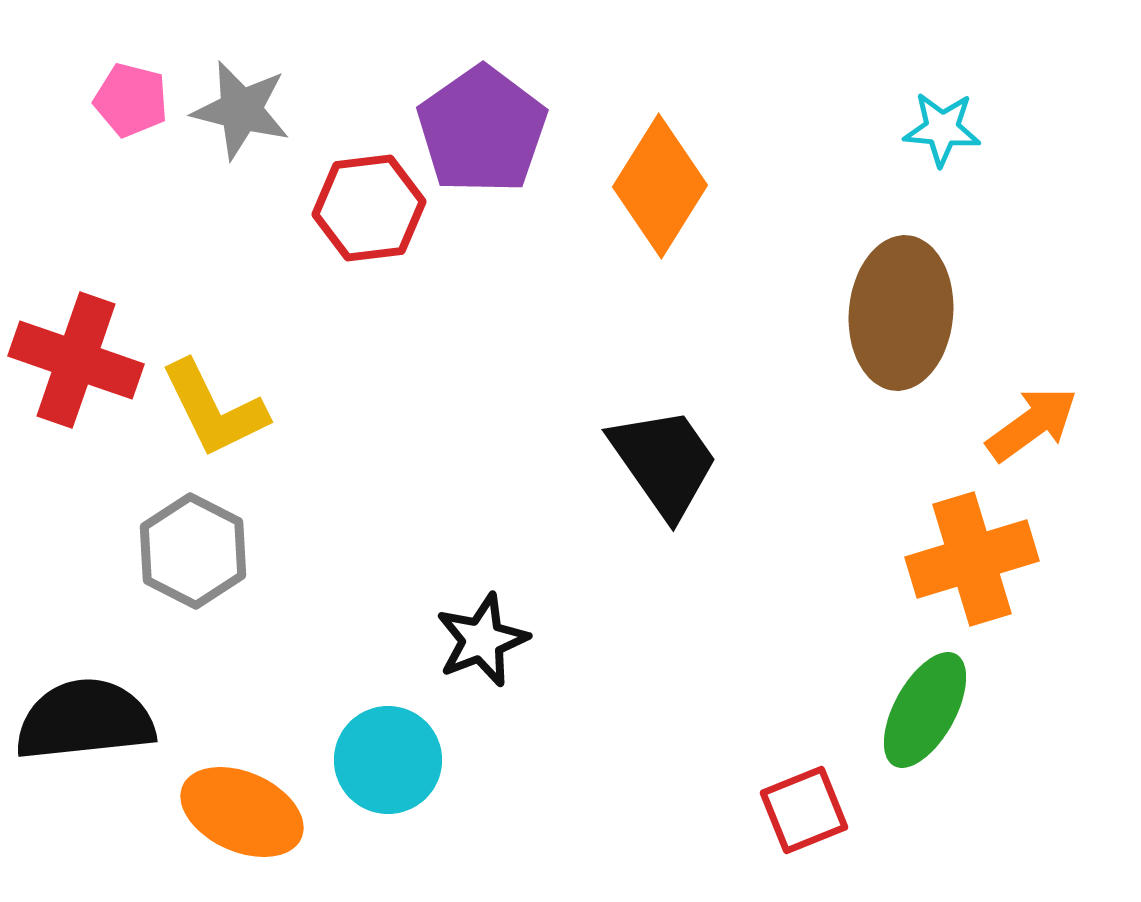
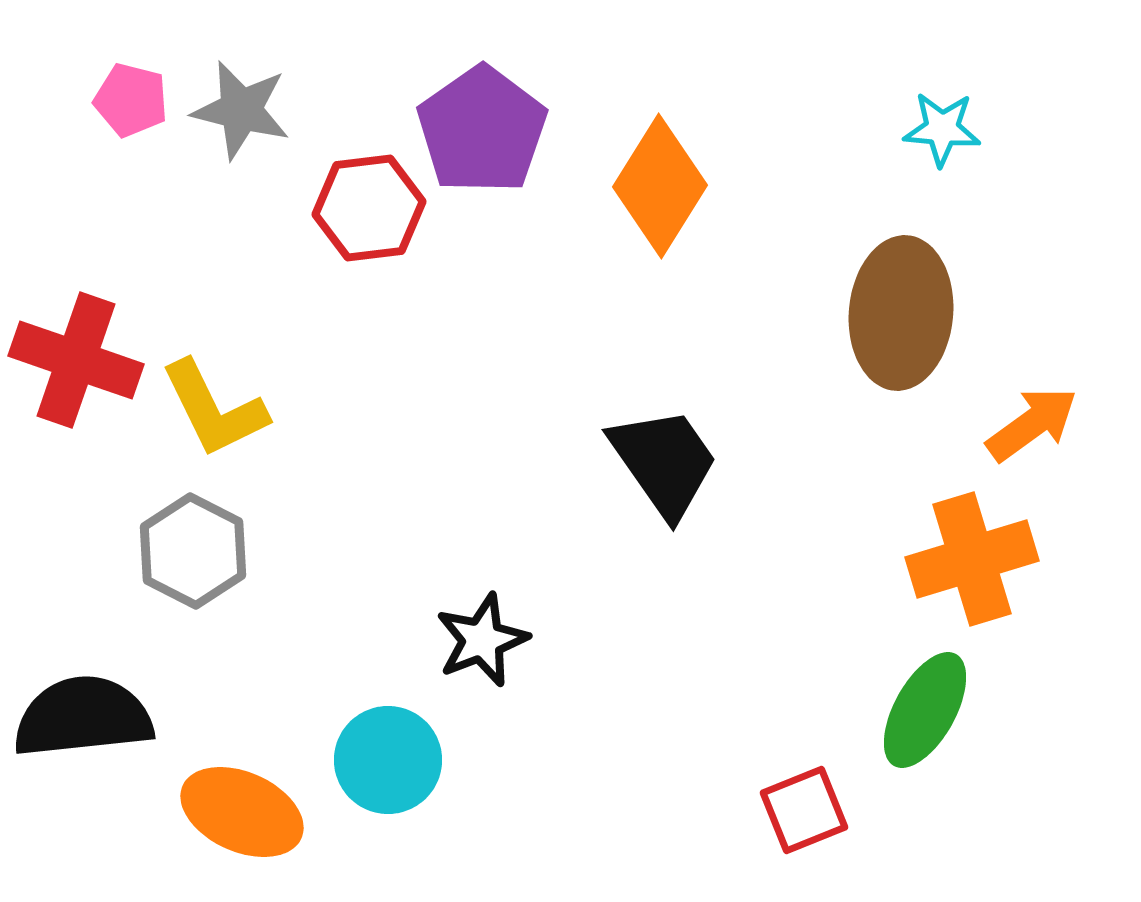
black semicircle: moved 2 px left, 3 px up
